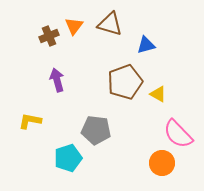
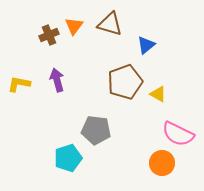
brown cross: moved 1 px up
blue triangle: rotated 24 degrees counterclockwise
yellow L-shape: moved 11 px left, 37 px up
pink semicircle: rotated 20 degrees counterclockwise
